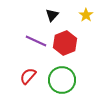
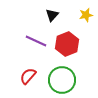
yellow star: rotated 24 degrees clockwise
red hexagon: moved 2 px right, 1 px down
